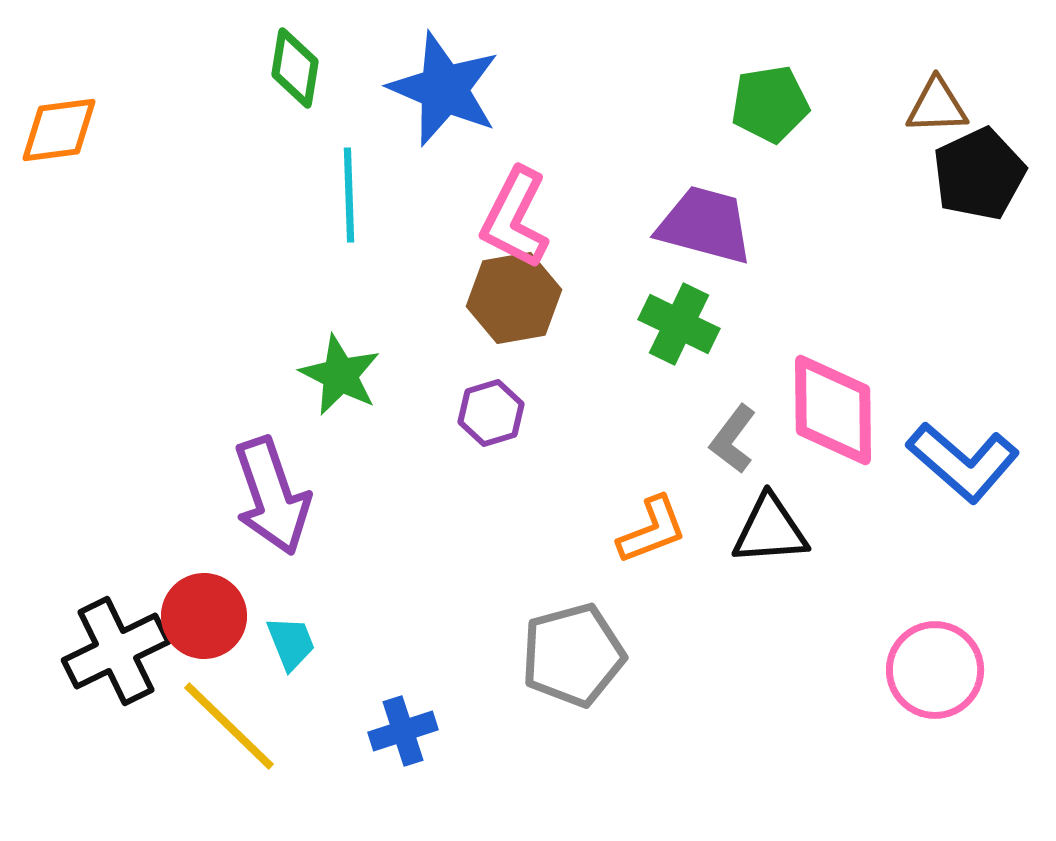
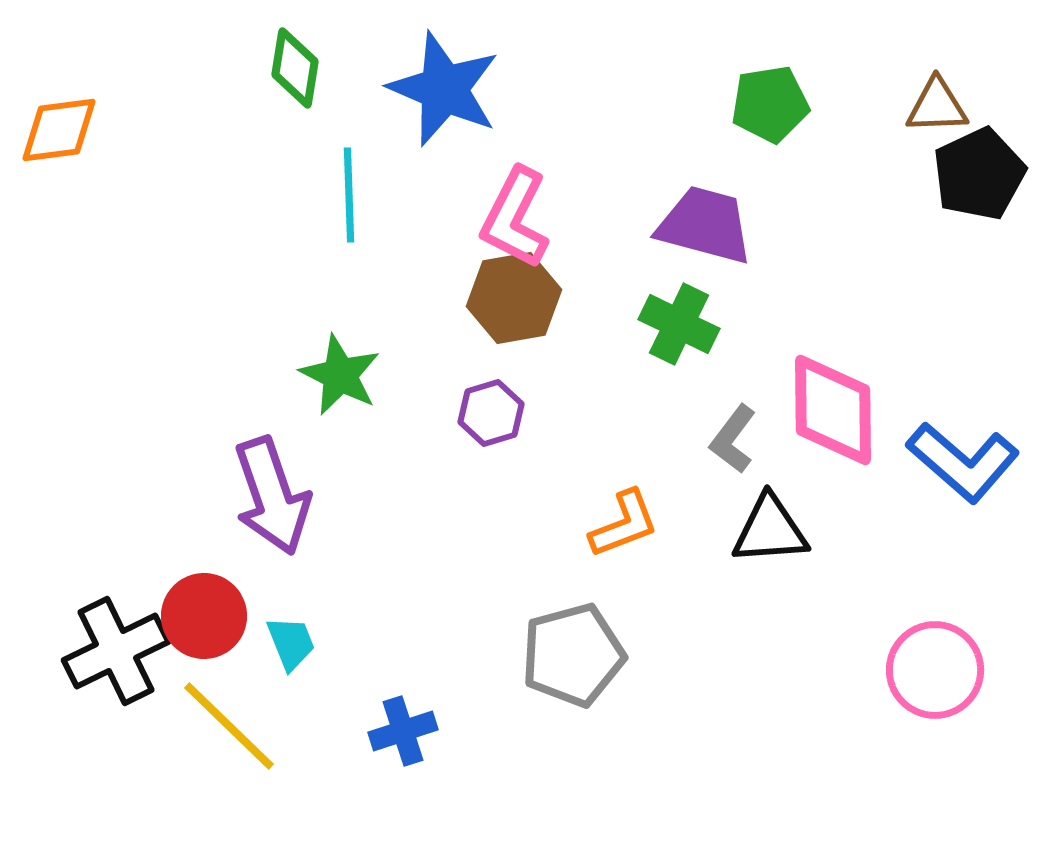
orange L-shape: moved 28 px left, 6 px up
